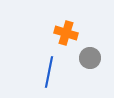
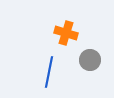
gray circle: moved 2 px down
